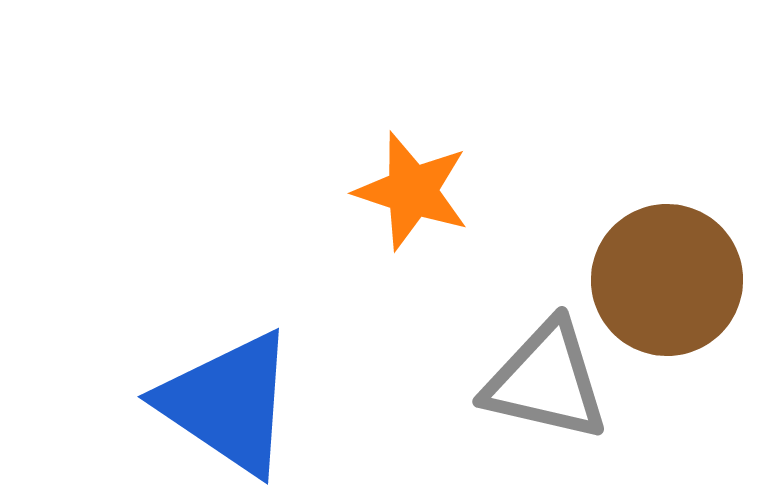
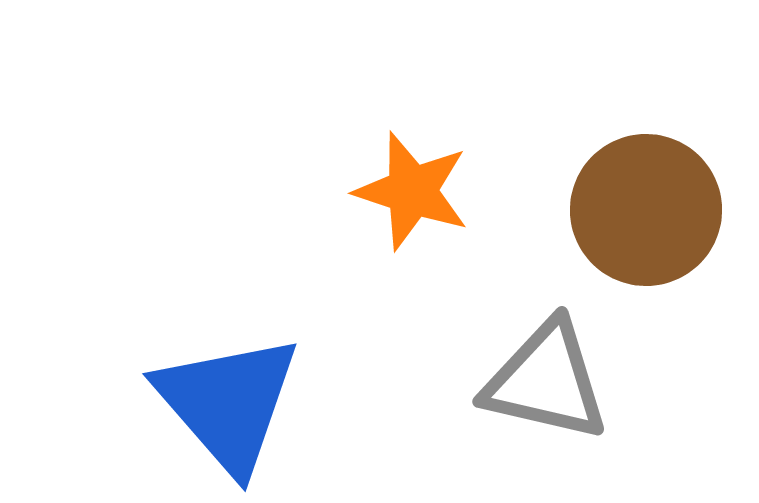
brown circle: moved 21 px left, 70 px up
blue triangle: rotated 15 degrees clockwise
